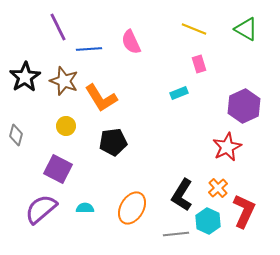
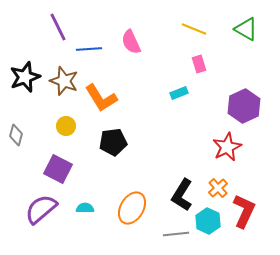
black star: rotated 12 degrees clockwise
